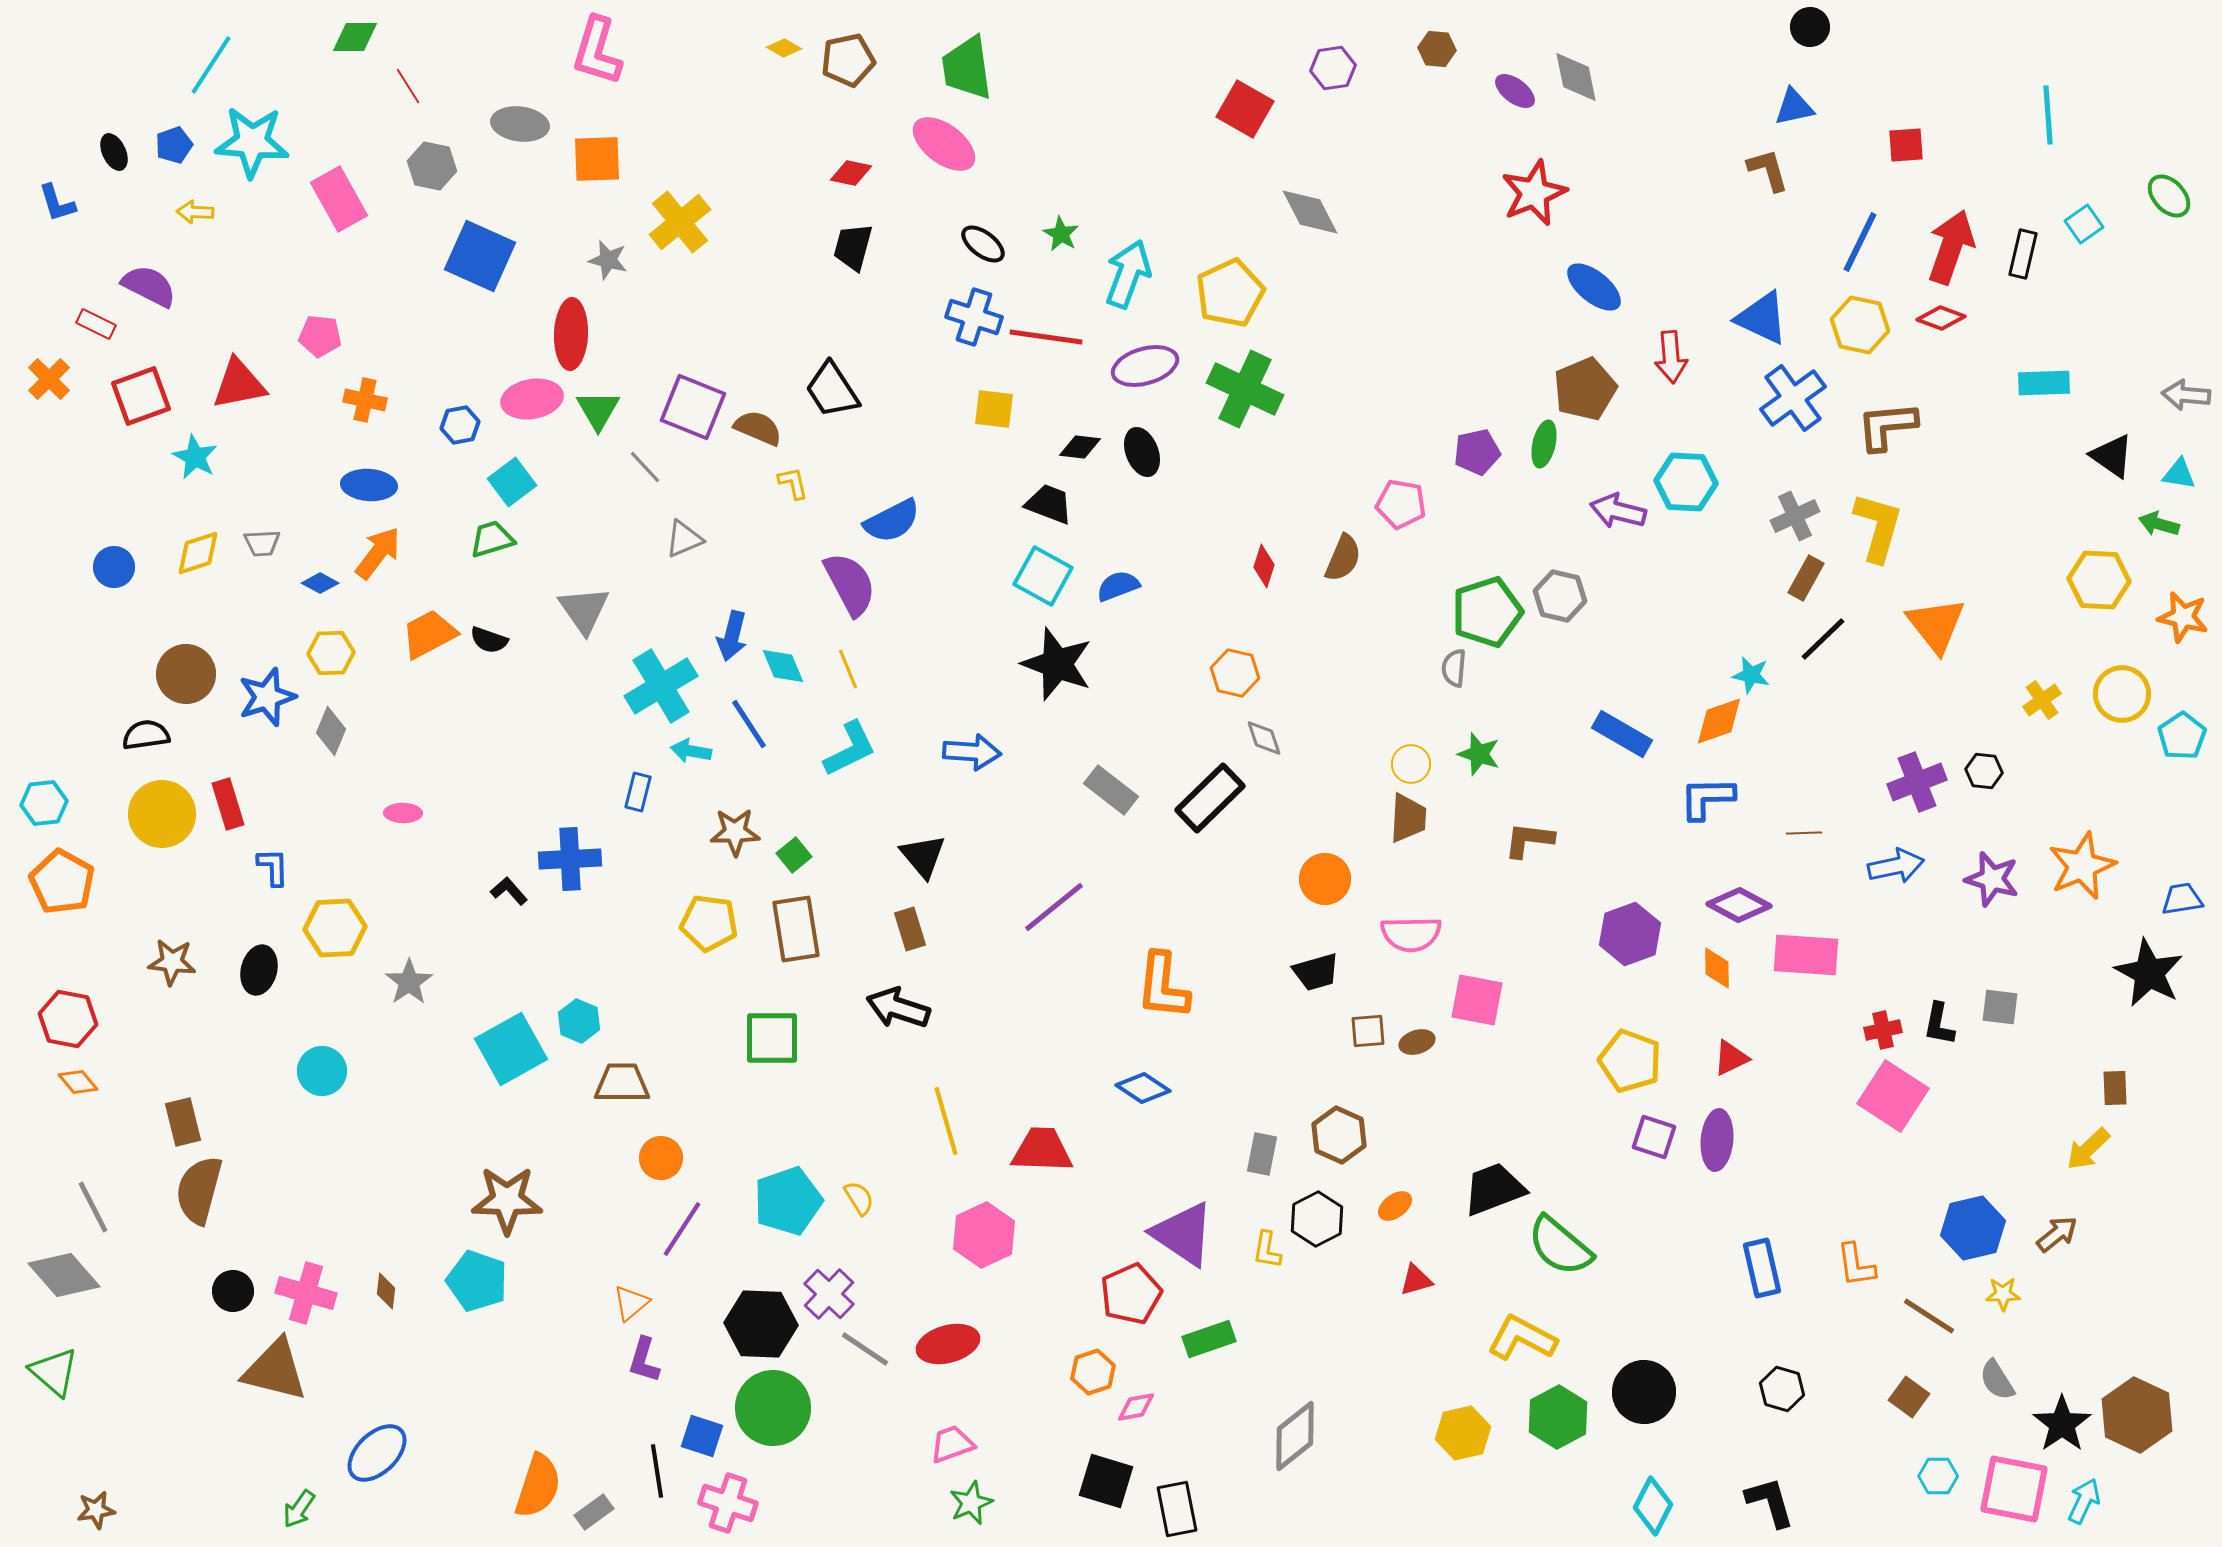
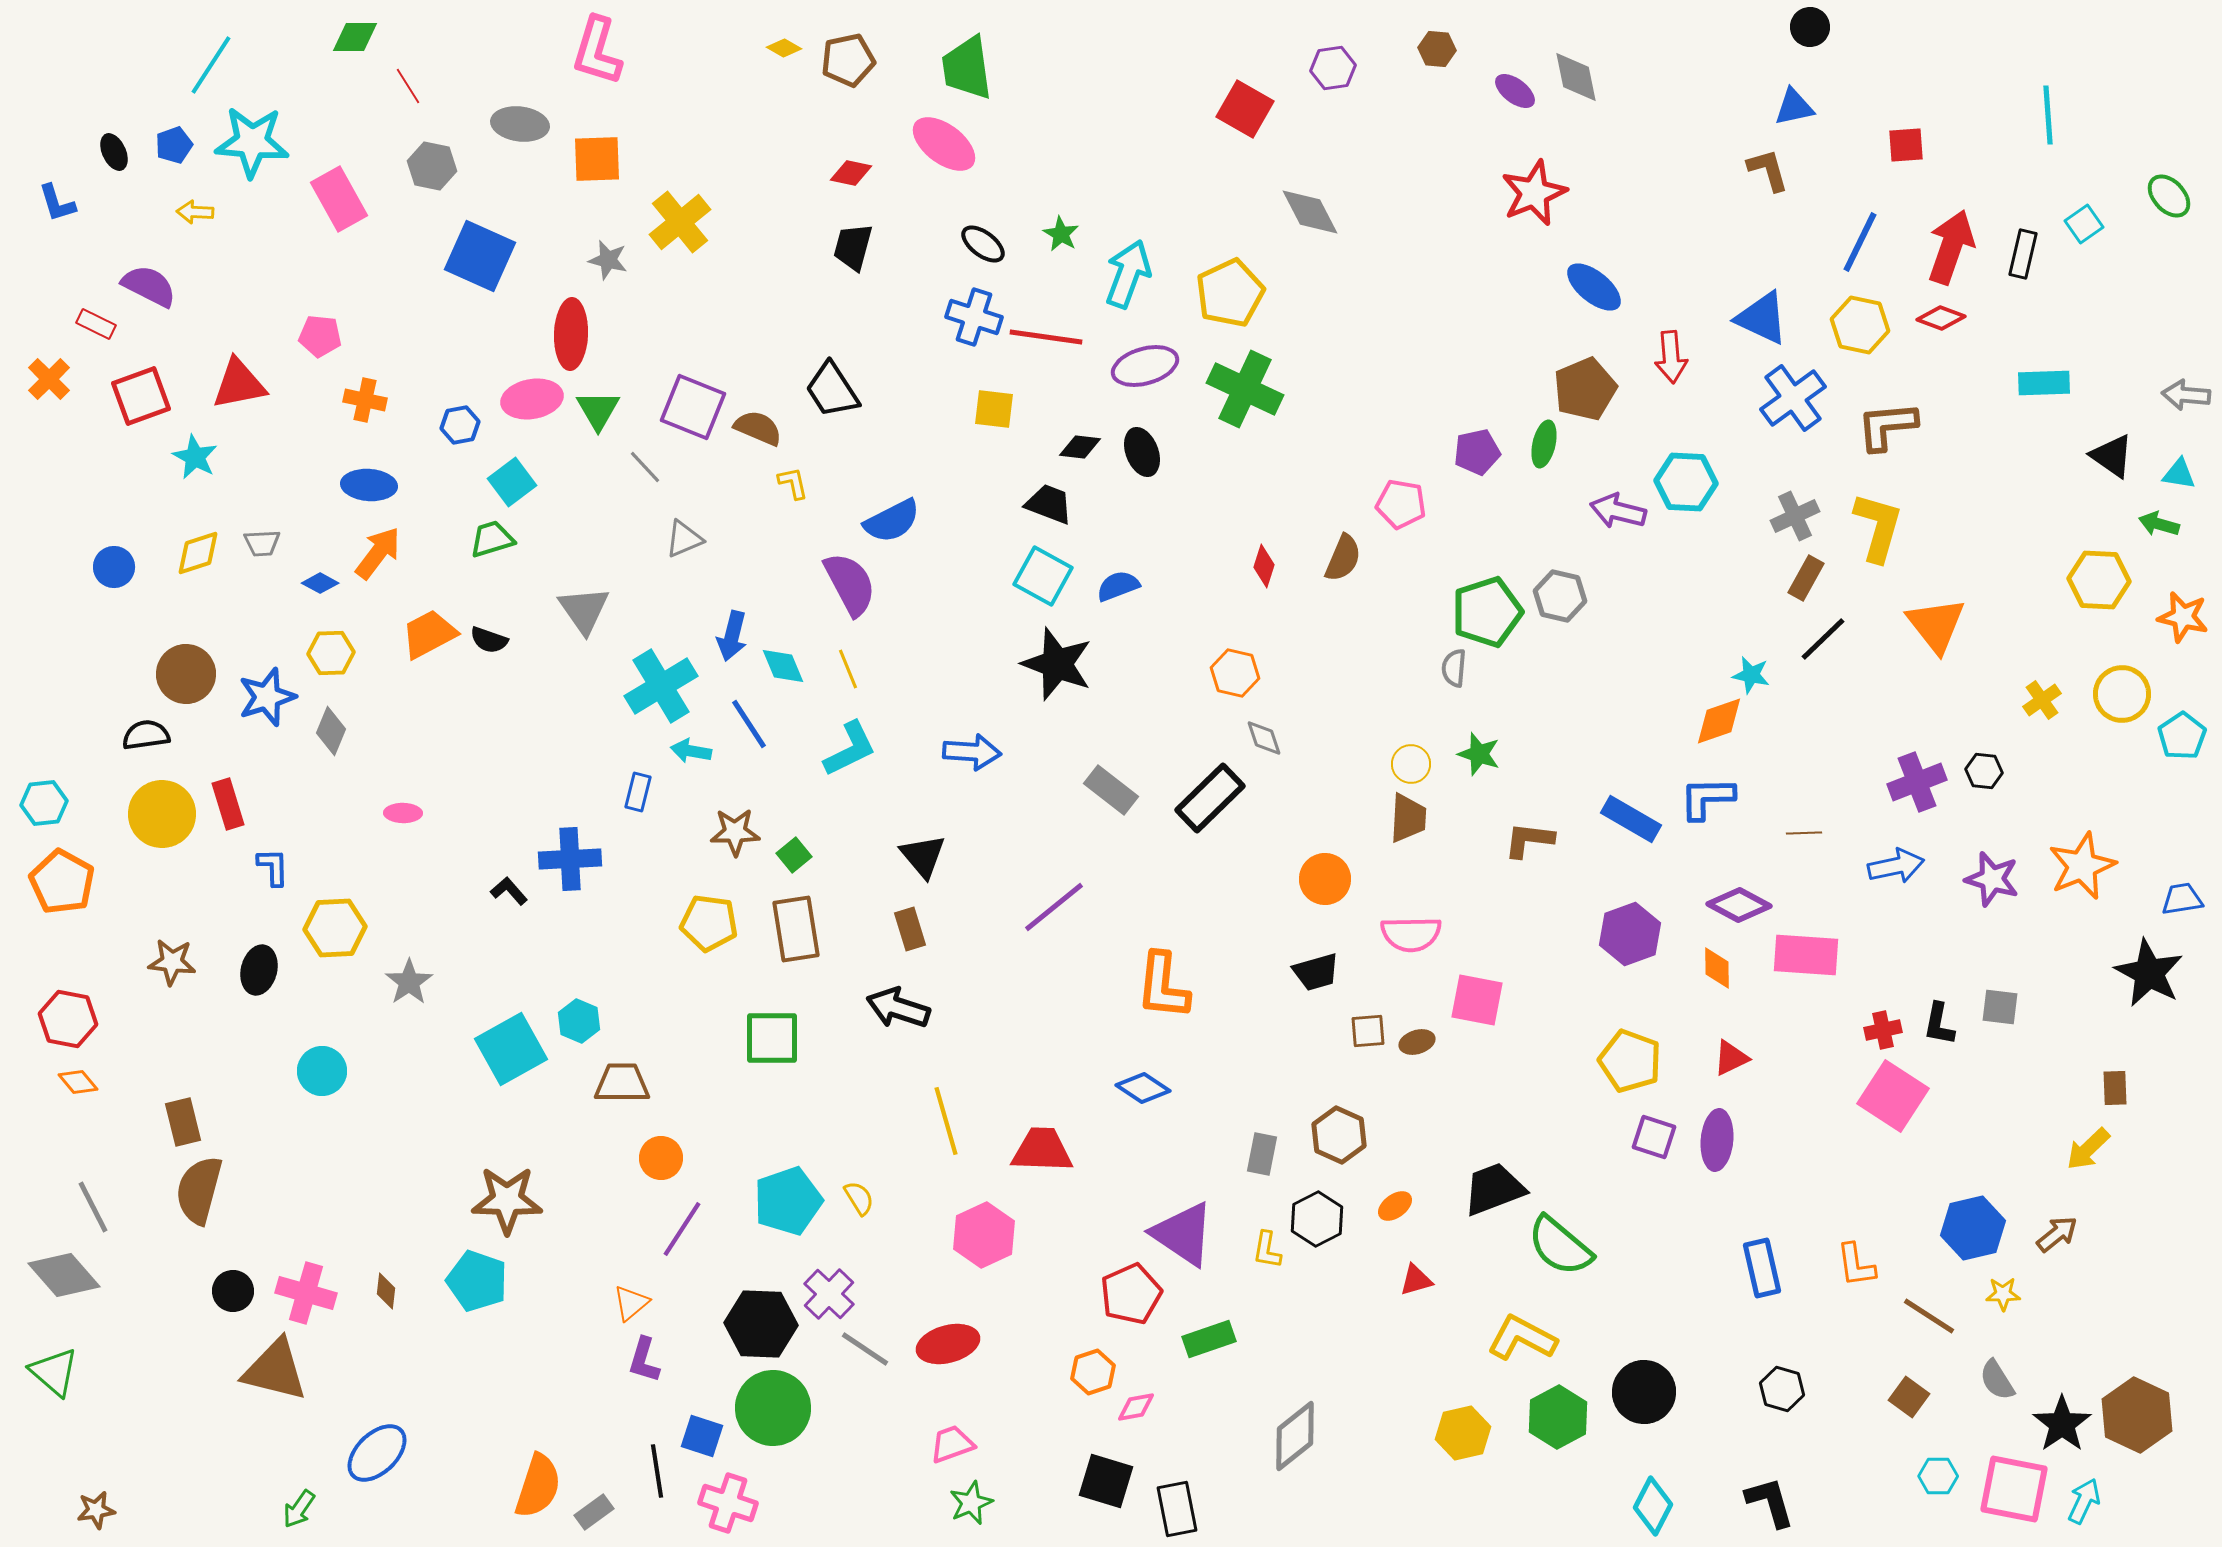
blue rectangle at (1622, 734): moved 9 px right, 85 px down
